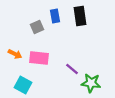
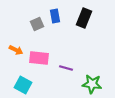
black rectangle: moved 4 px right, 2 px down; rotated 30 degrees clockwise
gray square: moved 3 px up
orange arrow: moved 1 px right, 4 px up
purple line: moved 6 px left, 1 px up; rotated 24 degrees counterclockwise
green star: moved 1 px right, 1 px down
